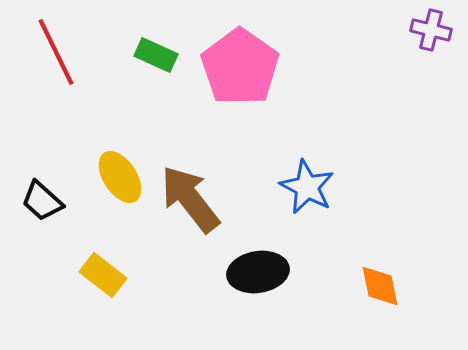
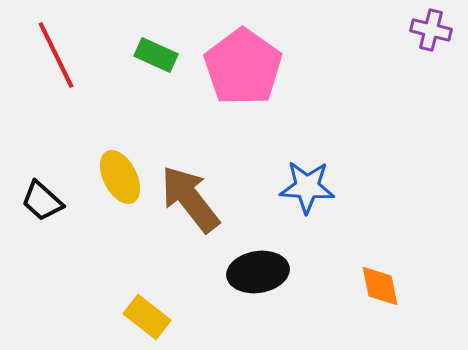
red line: moved 3 px down
pink pentagon: moved 3 px right
yellow ellipse: rotated 6 degrees clockwise
blue star: rotated 24 degrees counterclockwise
yellow rectangle: moved 44 px right, 42 px down
